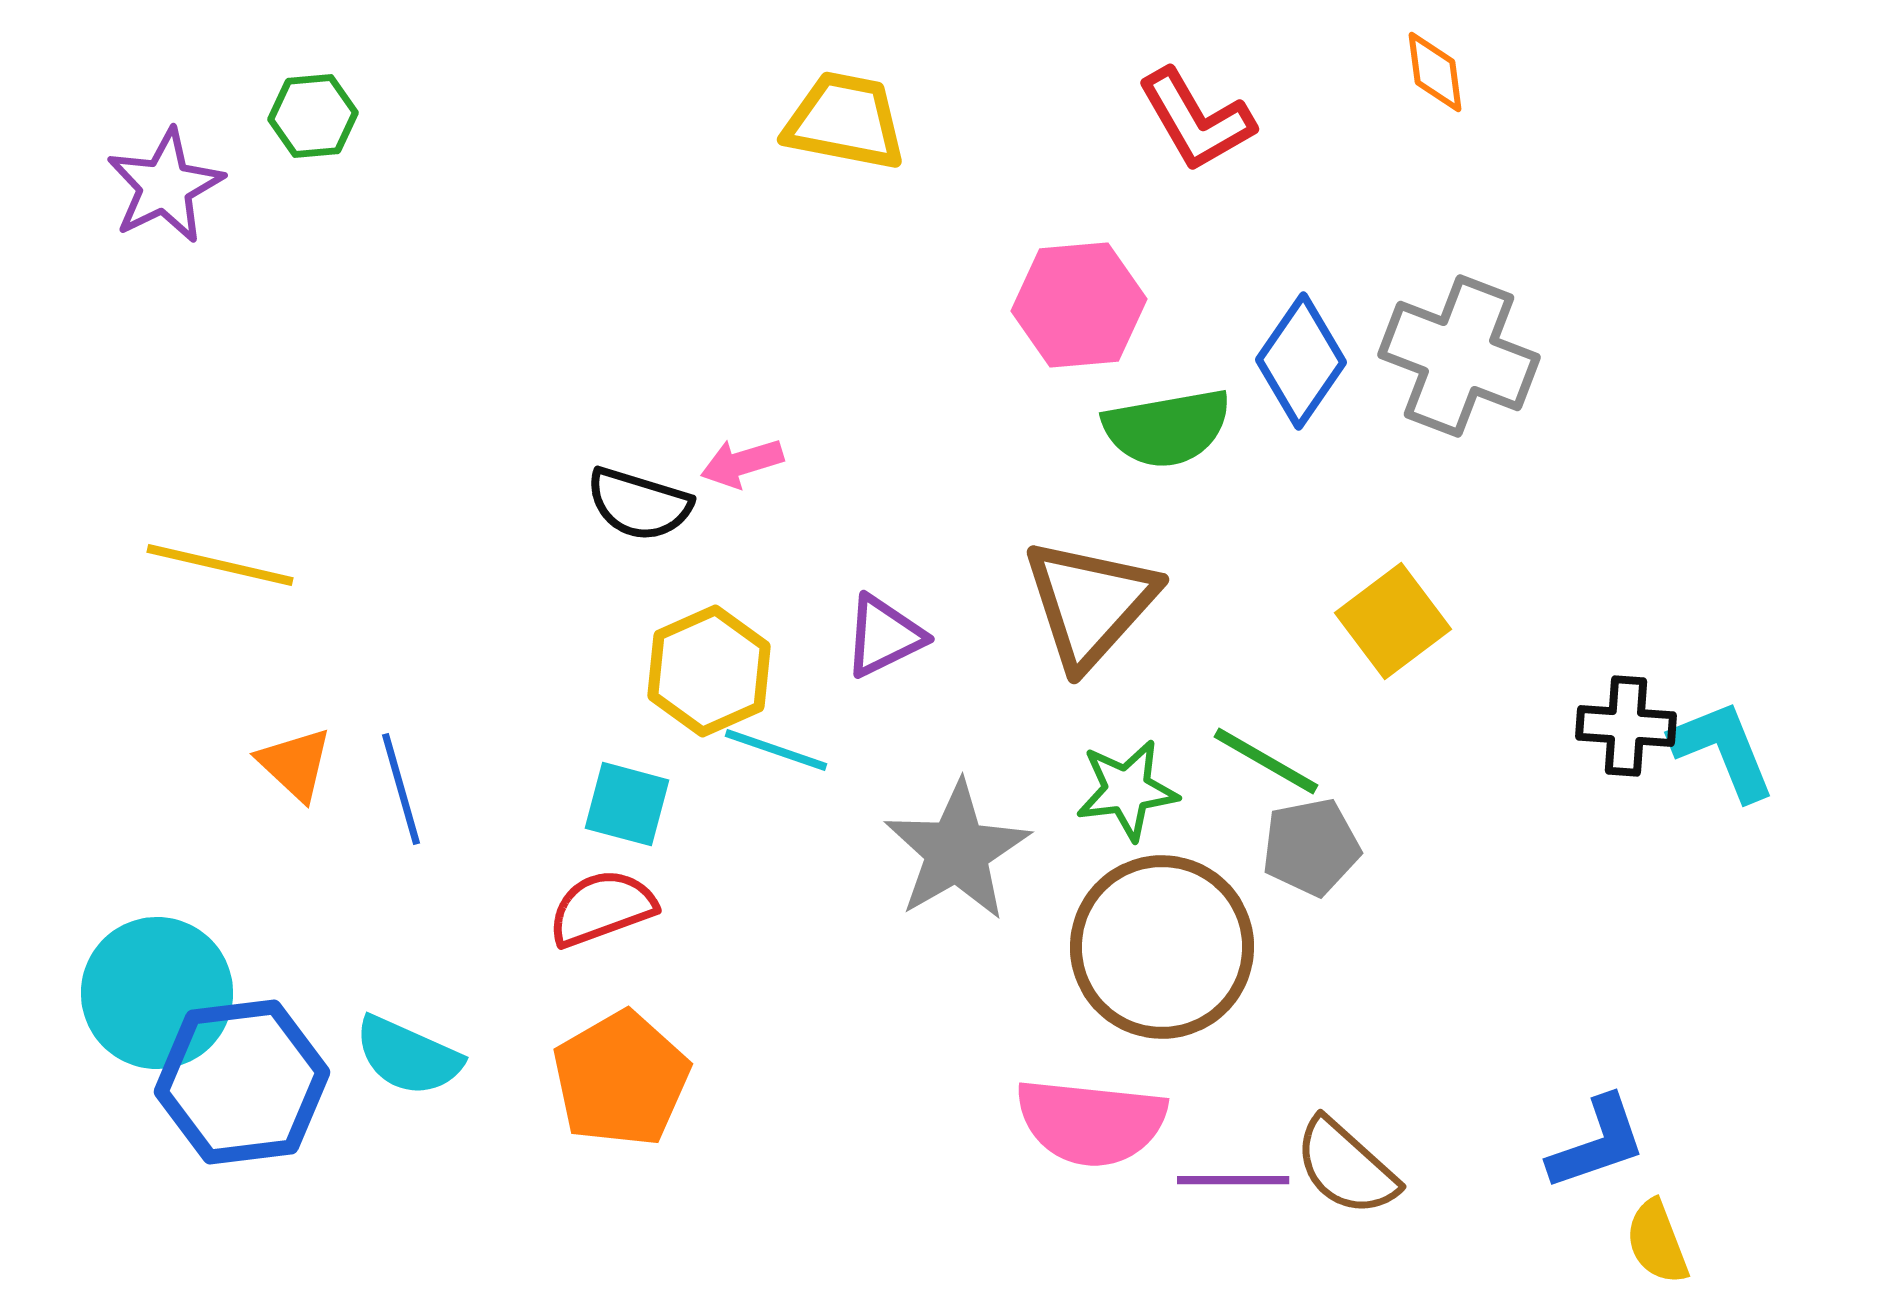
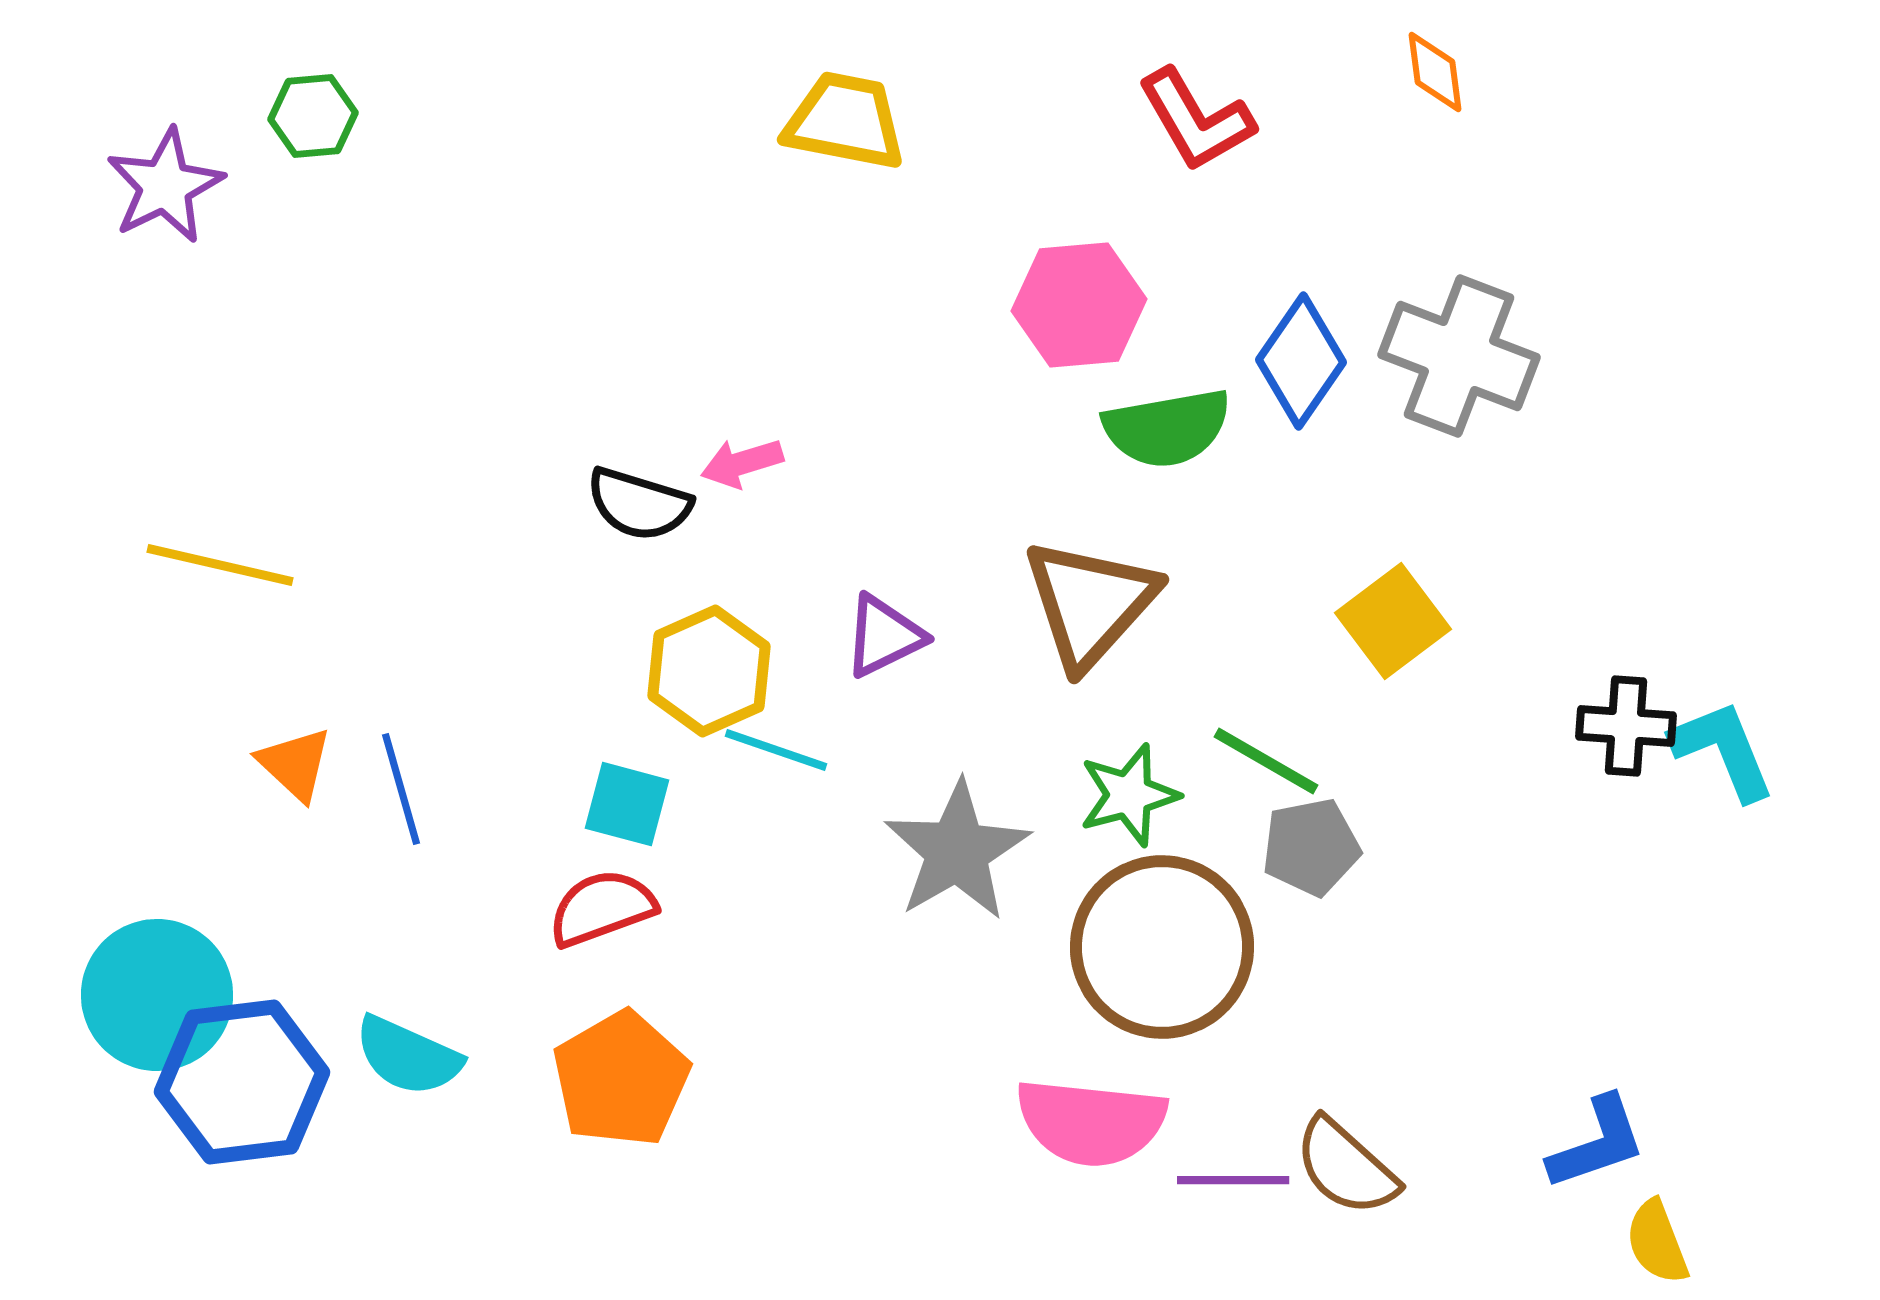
green star: moved 2 px right, 5 px down; rotated 8 degrees counterclockwise
cyan circle: moved 2 px down
